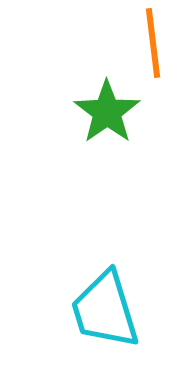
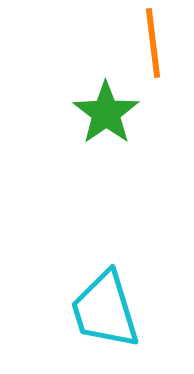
green star: moved 1 px left, 1 px down
